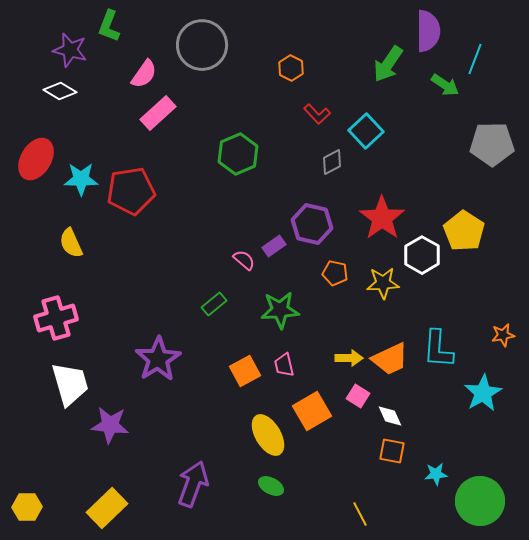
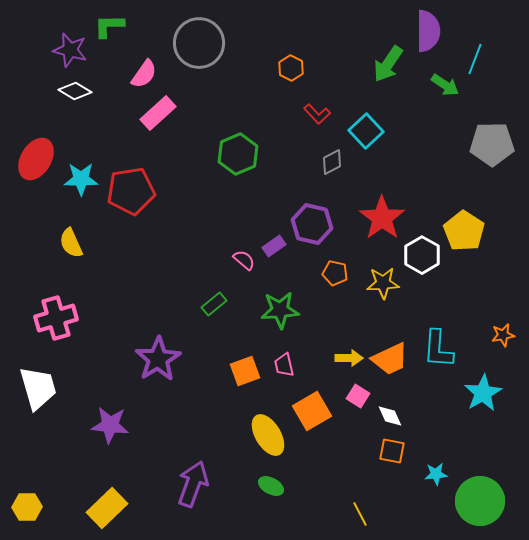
green L-shape at (109, 26): rotated 68 degrees clockwise
gray circle at (202, 45): moved 3 px left, 2 px up
white diamond at (60, 91): moved 15 px right
orange square at (245, 371): rotated 8 degrees clockwise
white trapezoid at (70, 384): moved 32 px left, 4 px down
